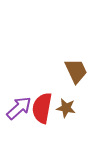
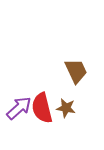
red semicircle: rotated 24 degrees counterclockwise
